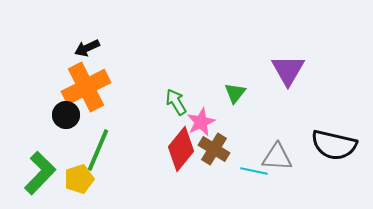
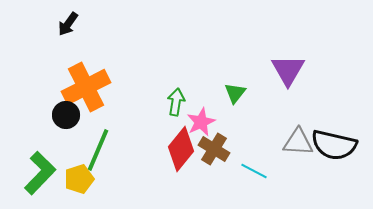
black arrow: moved 19 px left, 24 px up; rotated 30 degrees counterclockwise
green arrow: rotated 40 degrees clockwise
gray triangle: moved 21 px right, 15 px up
cyan line: rotated 16 degrees clockwise
